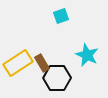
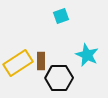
brown rectangle: moved 1 px left, 2 px up; rotated 30 degrees clockwise
black hexagon: moved 2 px right
